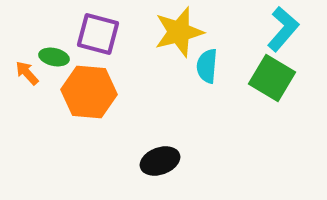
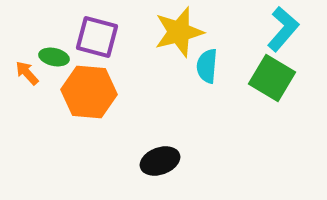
purple square: moved 1 px left, 3 px down
